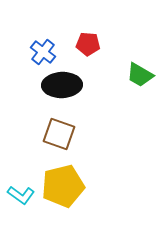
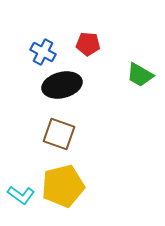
blue cross: rotated 10 degrees counterclockwise
black ellipse: rotated 12 degrees counterclockwise
